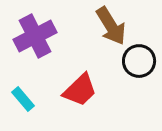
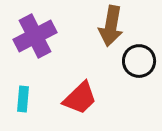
brown arrow: rotated 42 degrees clockwise
red trapezoid: moved 8 px down
cyan rectangle: rotated 45 degrees clockwise
